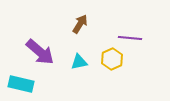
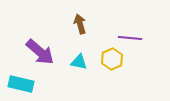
brown arrow: rotated 48 degrees counterclockwise
cyan triangle: rotated 24 degrees clockwise
